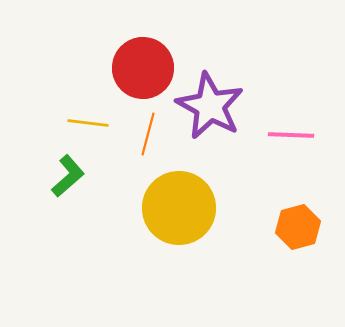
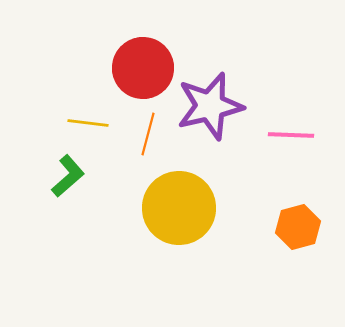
purple star: rotated 30 degrees clockwise
